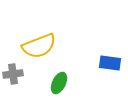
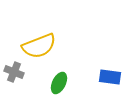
blue rectangle: moved 14 px down
gray cross: moved 1 px right, 2 px up; rotated 30 degrees clockwise
